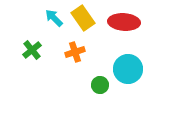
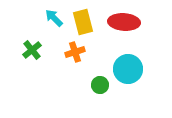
yellow rectangle: moved 4 px down; rotated 20 degrees clockwise
